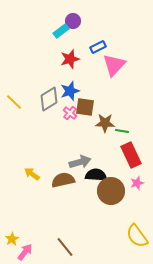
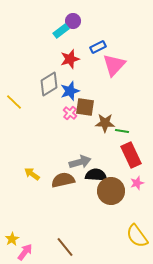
gray diamond: moved 15 px up
